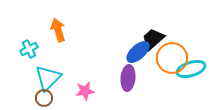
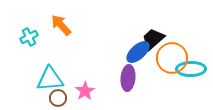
orange arrow: moved 3 px right, 5 px up; rotated 25 degrees counterclockwise
cyan cross: moved 12 px up
cyan ellipse: rotated 16 degrees clockwise
cyan triangle: moved 2 px right, 1 px down; rotated 40 degrees clockwise
pink star: rotated 24 degrees counterclockwise
brown circle: moved 14 px right
